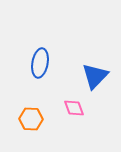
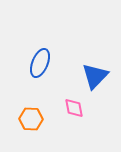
blue ellipse: rotated 12 degrees clockwise
pink diamond: rotated 10 degrees clockwise
